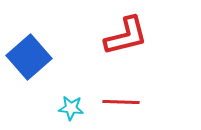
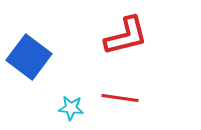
blue square: rotated 12 degrees counterclockwise
red line: moved 1 px left, 4 px up; rotated 6 degrees clockwise
